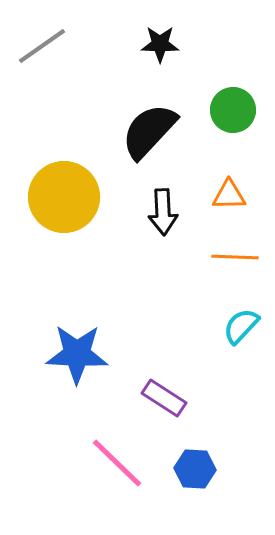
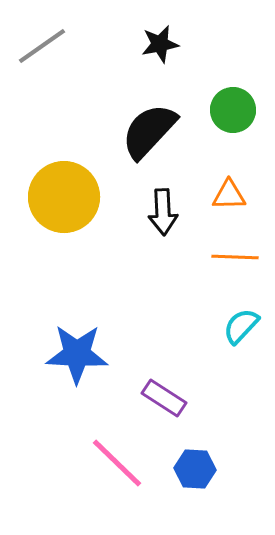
black star: rotated 12 degrees counterclockwise
